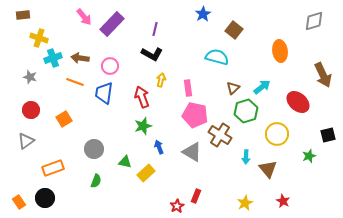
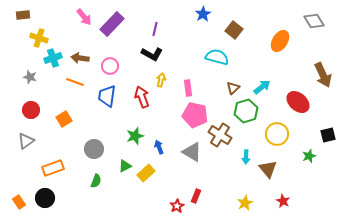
gray diamond at (314, 21): rotated 75 degrees clockwise
orange ellipse at (280, 51): moved 10 px up; rotated 40 degrees clockwise
blue trapezoid at (104, 93): moved 3 px right, 3 px down
green star at (143, 126): moved 8 px left, 10 px down
green triangle at (125, 162): moved 4 px down; rotated 40 degrees counterclockwise
